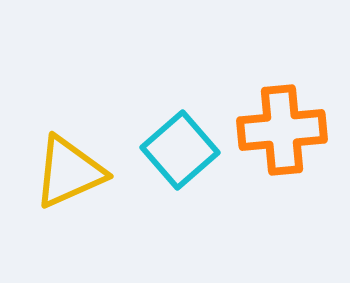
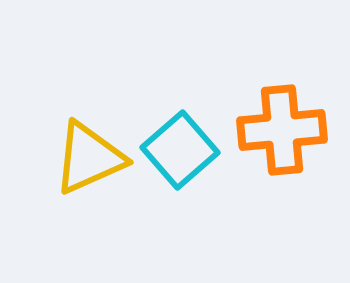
yellow triangle: moved 20 px right, 14 px up
